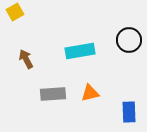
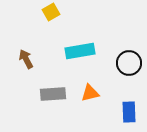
yellow square: moved 36 px right
black circle: moved 23 px down
